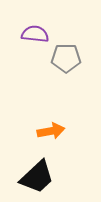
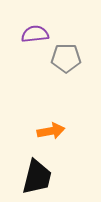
purple semicircle: rotated 12 degrees counterclockwise
black trapezoid: rotated 33 degrees counterclockwise
